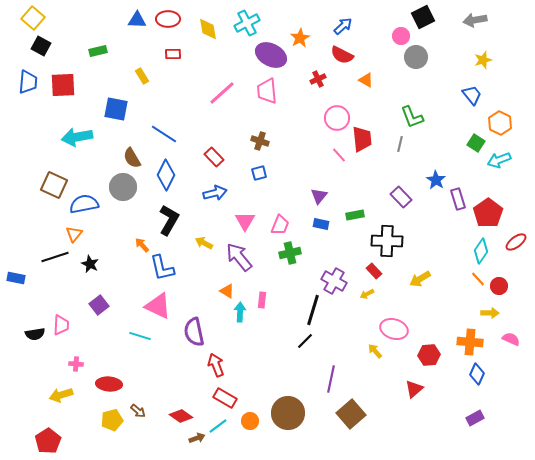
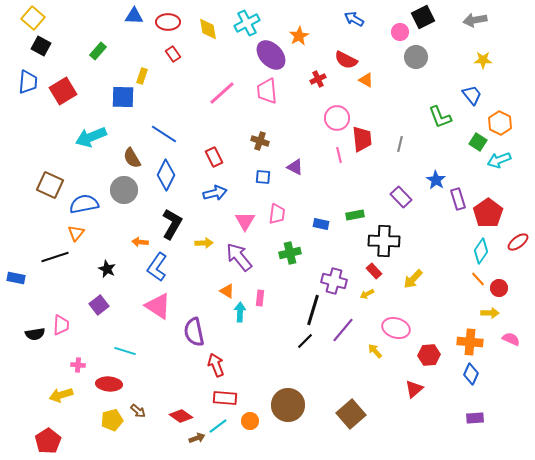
red ellipse at (168, 19): moved 3 px down
blue triangle at (137, 20): moved 3 px left, 4 px up
blue arrow at (343, 26): moved 11 px right, 7 px up; rotated 108 degrees counterclockwise
pink circle at (401, 36): moved 1 px left, 4 px up
orange star at (300, 38): moved 1 px left, 2 px up
green rectangle at (98, 51): rotated 36 degrees counterclockwise
red rectangle at (173, 54): rotated 56 degrees clockwise
purple ellipse at (271, 55): rotated 20 degrees clockwise
red semicircle at (342, 55): moved 4 px right, 5 px down
yellow star at (483, 60): rotated 18 degrees clockwise
yellow rectangle at (142, 76): rotated 49 degrees clockwise
red square at (63, 85): moved 6 px down; rotated 28 degrees counterclockwise
blue square at (116, 109): moved 7 px right, 12 px up; rotated 10 degrees counterclockwise
green L-shape at (412, 117): moved 28 px right
cyan arrow at (77, 137): moved 14 px right; rotated 12 degrees counterclockwise
green square at (476, 143): moved 2 px right, 1 px up
pink line at (339, 155): rotated 28 degrees clockwise
red rectangle at (214, 157): rotated 18 degrees clockwise
blue square at (259, 173): moved 4 px right, 4 px down; rotated 21 degrees clockwise
brown square at (54, 185): moved 4 px left
gray circle at (123, 187): moved 1 px right, 3 px down
purple triangle at (319, 196): moved 24 px left, 29 px up; rotated 42 degrees counterclockwise
black L-shape at (169, 220): moved 3 px right, 4 px down
pink trapezoid at (280, 225): moved 3 px left, 11 px up; rotated 15 degrees counterclockwise
orange triangle at (74, 234): moved 2 px right, 1 px up
black cross at (387, 241): moved 3 px left
red ellipse at (516, 242): moved 2 px right
yellow arrow at (204, 243): rotated 150 degrees clockwise
orange arrow at (142, 245): moved 2 px left, 3 px up; rotated 42 degrees counterclockwise
black star at (90, 264): moved 17 px right, 5 px down
blue L-shape at (162, 268): moved 5 px left, 1 px up; rotated 48 degrees clockwise
yellow arrow at (420, 279): moved 7 px left; rotated 15 degrees counterclockwise
purple cross at (334, 281): rotated 15 degrees counterclockwise
red circle at (499, 286): moved 2 px down
pink rectangle at (262, 300): moved 2 px left, 2 px up
pink triangle at (158, 306): rotated 8 degrees clockwise
pink ellipse at (394, 329): moved 2 px right, 1 px up
cyan line at (140, 336): moved 15 px left, 15 px down
pink cross at (76, 364): moved 2 px right, 1 px down
blue diamond at (477, 374): moved 6 px left
purple line at (331, 379): moved 12 px right, 49 px up; rotated 28 degrees clockwise
red rectangle at (225, 398): rotated 25 degrees counterclockwise
brown circle at (288, 413): moved 8 px up
purple rectangle at (475, 418): rotated 24 degrees clockwise
